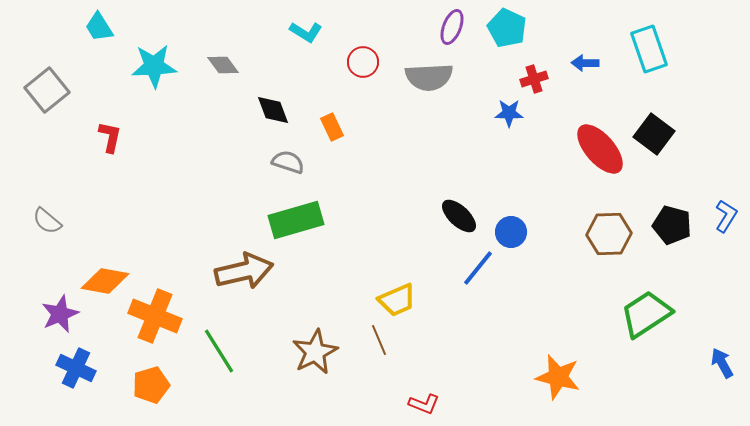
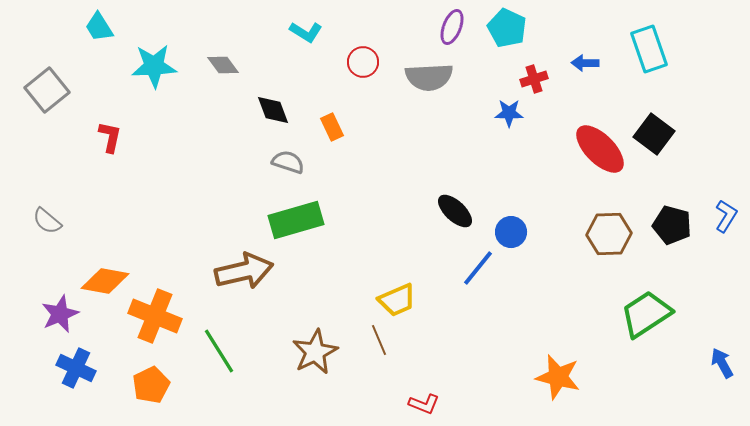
red ellipse at (600, 149): rotated 4 degrees counterclockwise
black ellipse at (459, 216): moved 4 px left, 5 px up
orange pentagon at (151, 385): rotated 9 degrees counterclockwise
